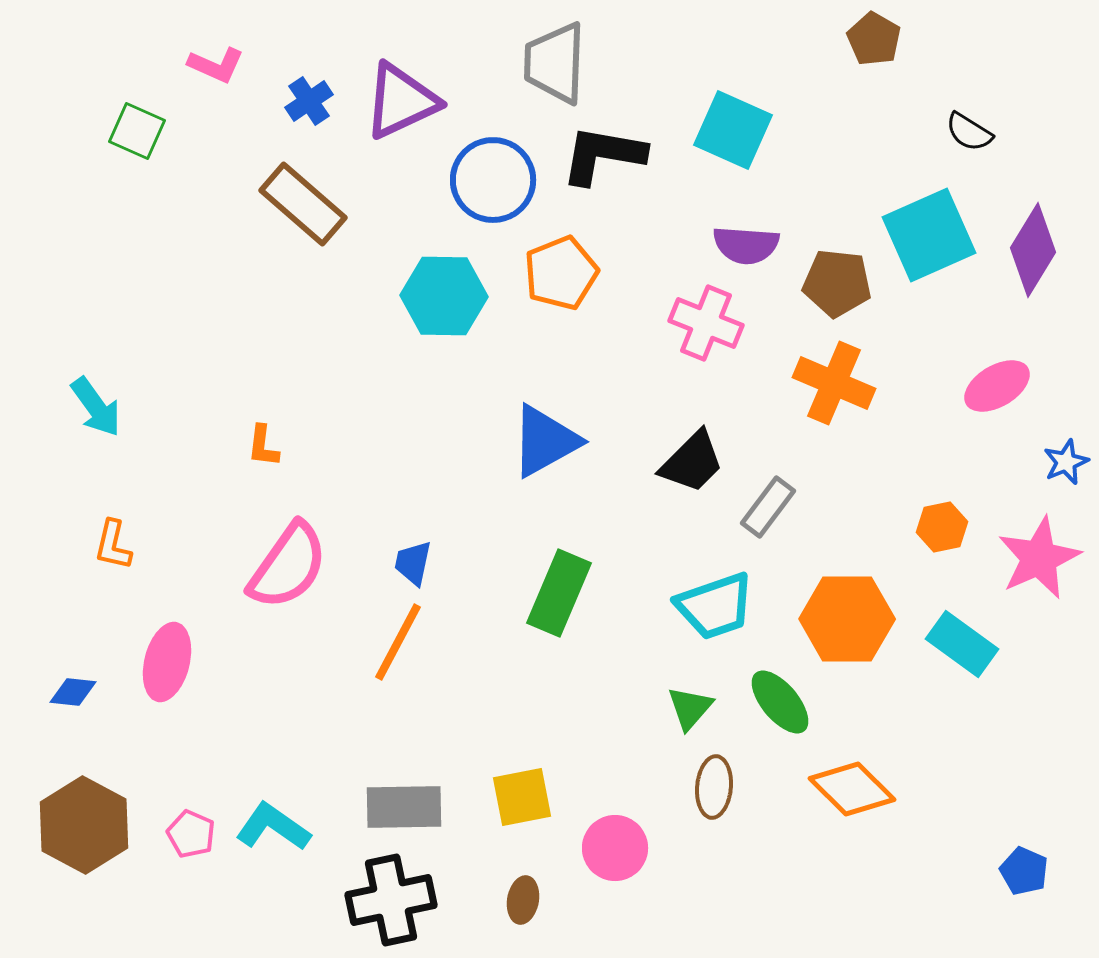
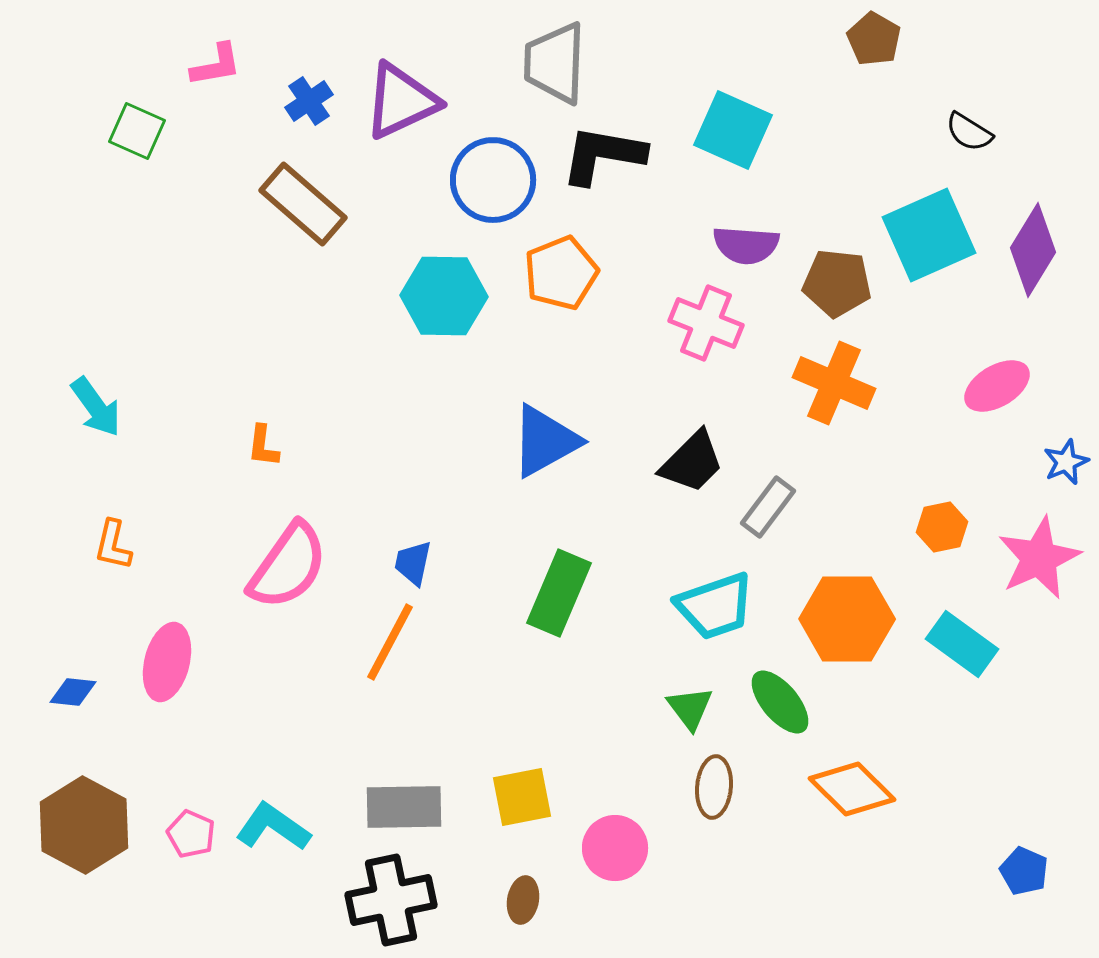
pink L-shape at (216, 65): rotated 34 degrees counterclockwise
orange line at (398, 642): moved 8 px left
green triangle at (690, 708): rotated 18 degrees counterclockwise
